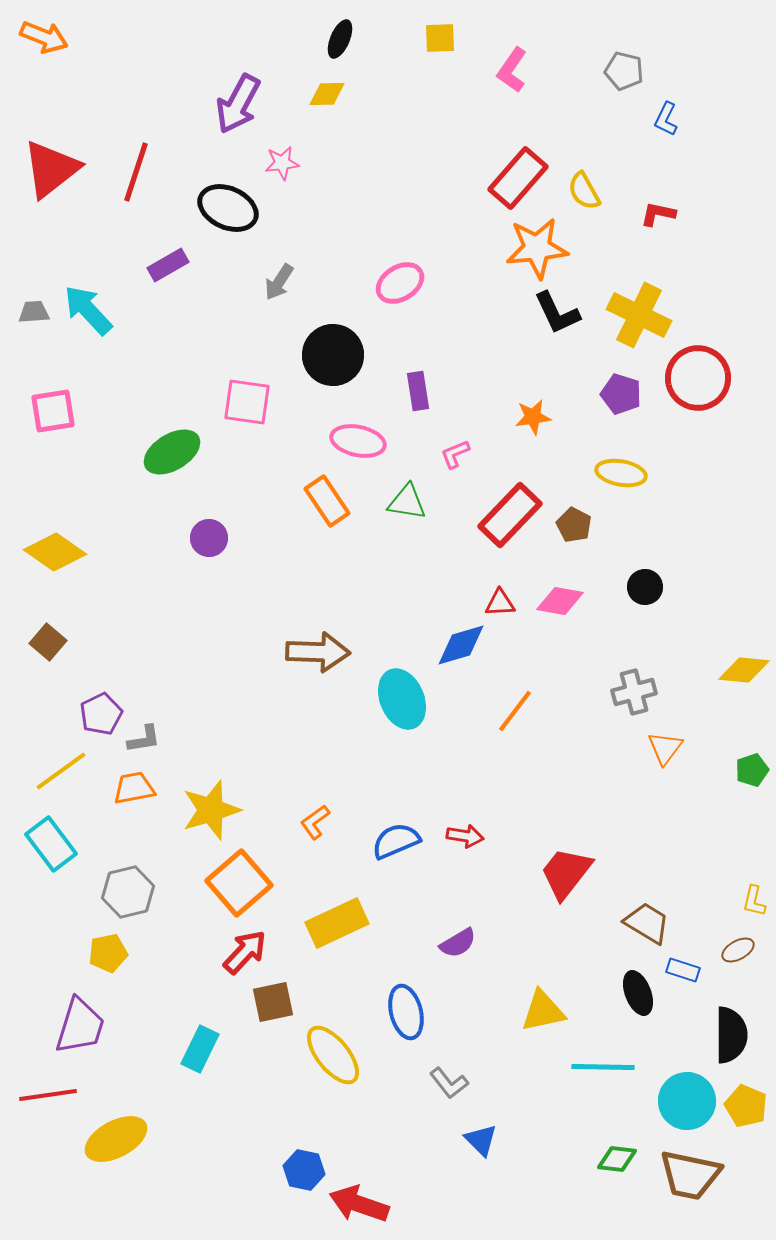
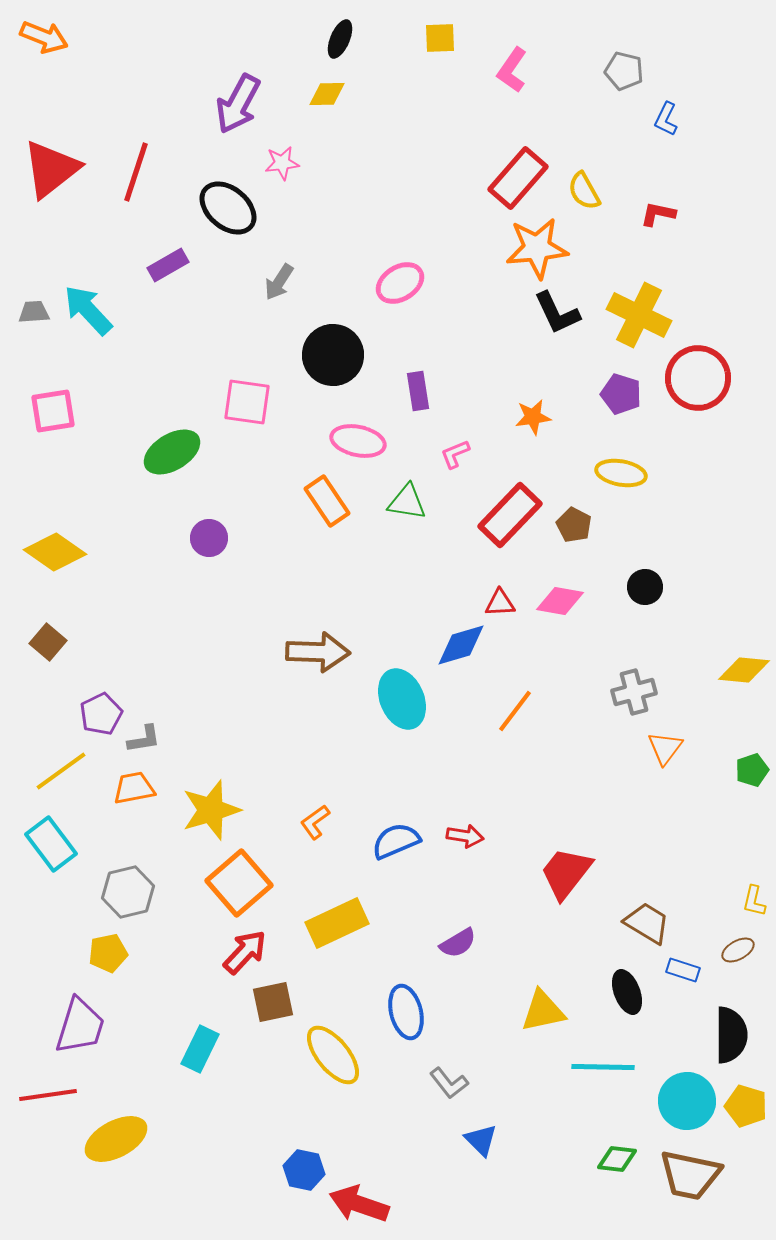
black ellipse at (228, 208): rotated 16 degrees clockwise
black ellipse at (638, 993): moved 11 px left, 1 px up
yellow pentagon at (746, 1106): rotated 6 degrees counterclockwise
